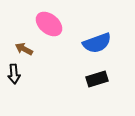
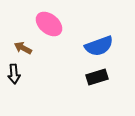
blue semicircle: moved 2 px right, 3 px down
brown arrow: moved 1 px left, 1 px up
black rectangle: moved 2 px up
